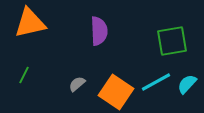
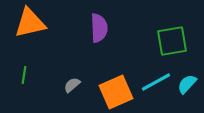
purple semicircle: moved 3 px up
green line: rotated 18 degrees counterclockwise
gray semicircle: moved 5 px left, 1 px down
orange square: rotated 32 degrees clockwise
